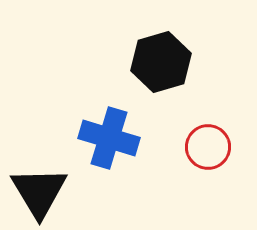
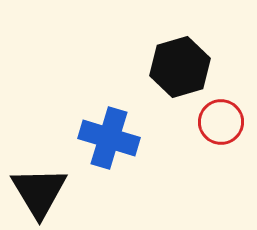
black hexagon: moved 19 px right, 5 px down
red circle: moved 13 px right, 25 px up
